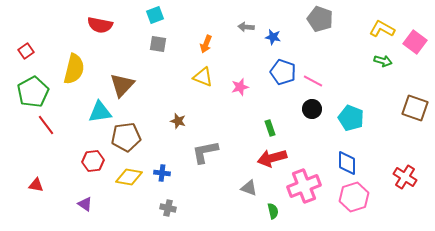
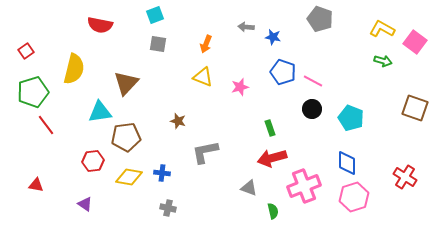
brown triangle: moved 4 px right, 2 px up
green pentagon: rotated 12 degrees clockwise
